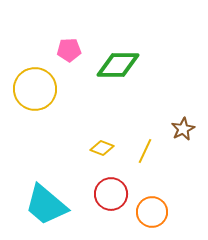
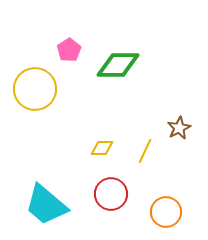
pink pentagon: rotated 30 degrees counterclockwise
brown star: moved 4 px left, 1 px up
yellow diamond: rotated 20 degrees counterclockwise
orange circle: moved 14 px right
